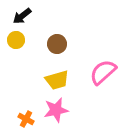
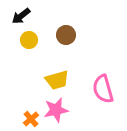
black arrow: moved 1 px left
yellow circle: moved 13 px right
brown circle: moved 9 px right, 9 px up
pink semicircle: moved 17 px down; rotated 64 degrees counterclockwise
orange cross: moved 5 px right; rotated 21 degrees clockwise
